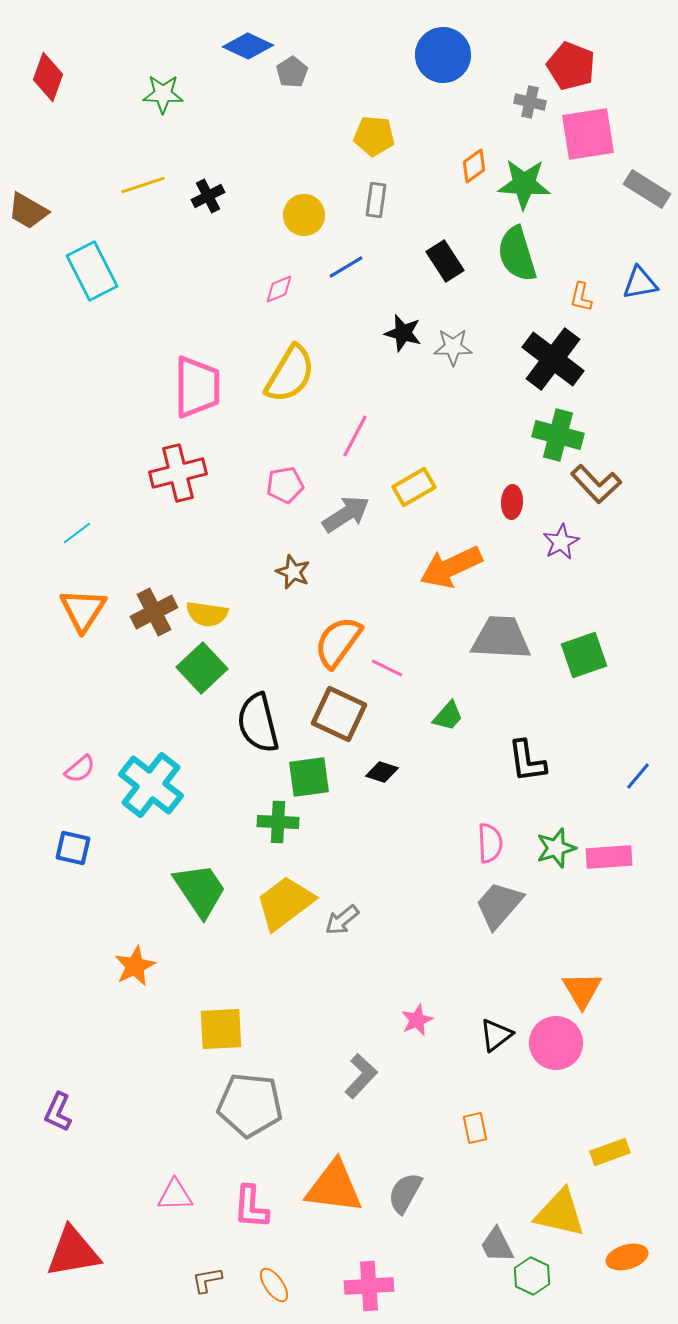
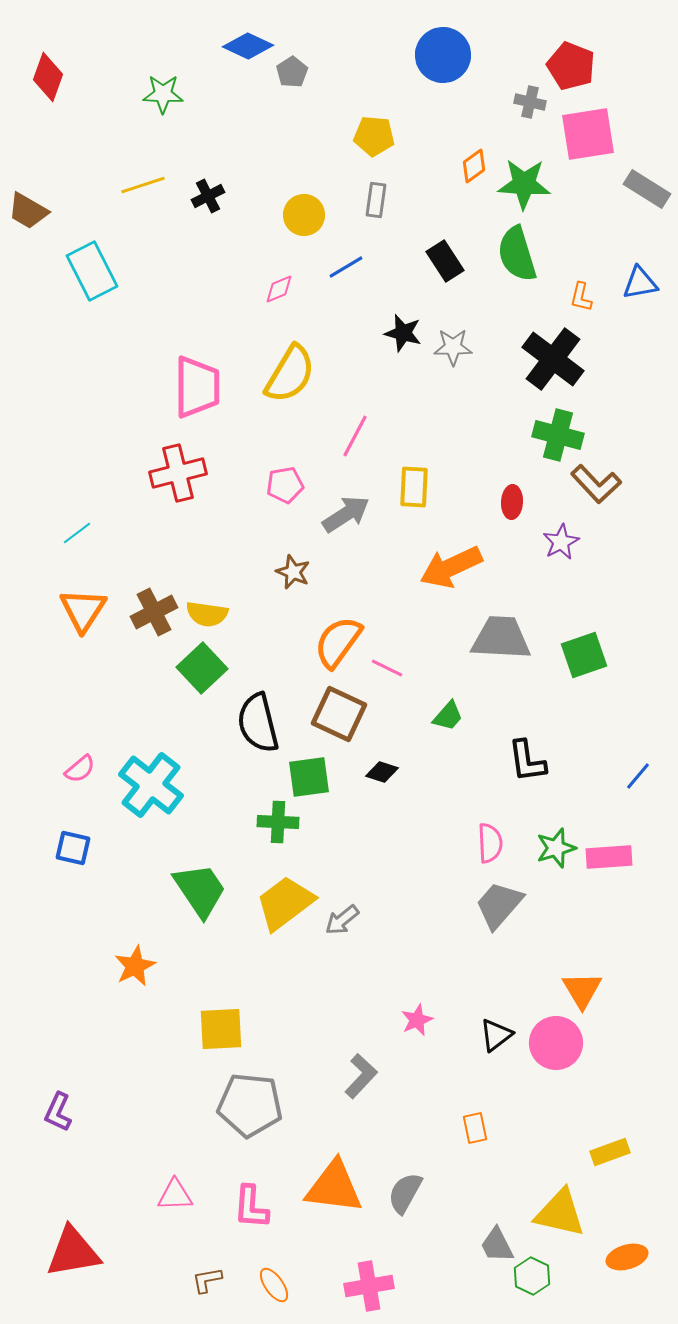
yellow rectangle at (414, 487): rotated 57 degrees counterclockwise
pink cross at (369, 1286): rotated 6 degrees counterclockwise
